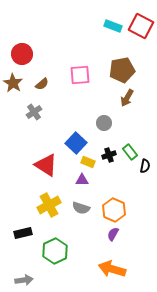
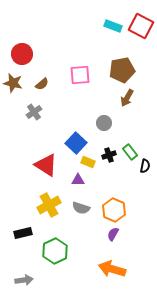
brown star: rotated 18 degrees counterclockwise
purple triangle: moved 4 px left
